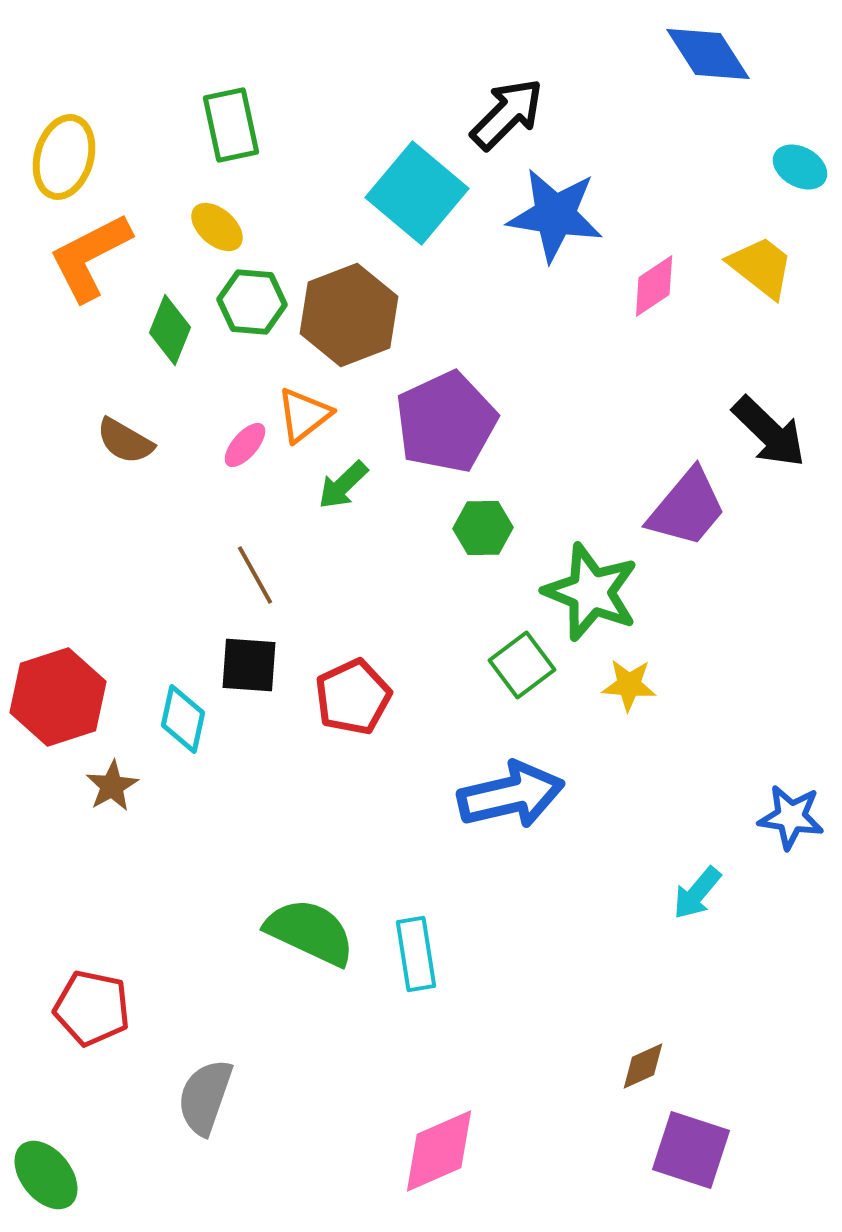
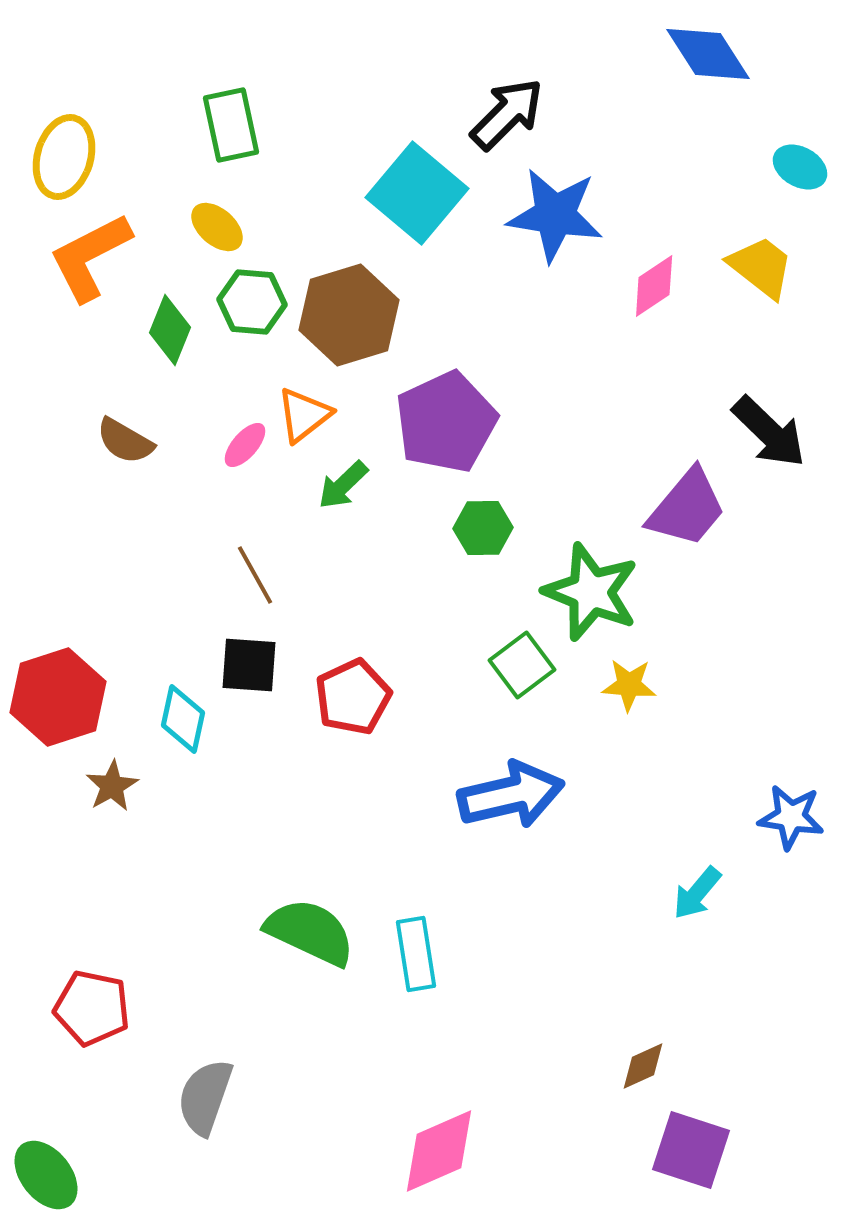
brown hexagon at (349, 315): rotated 4 degrees clockwise
